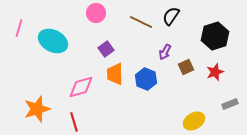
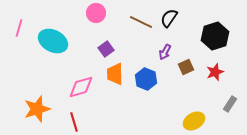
black semicircle: moved 2 px left, 2 px down
gray rectangle: rotated 35 degrees counterclockwise
